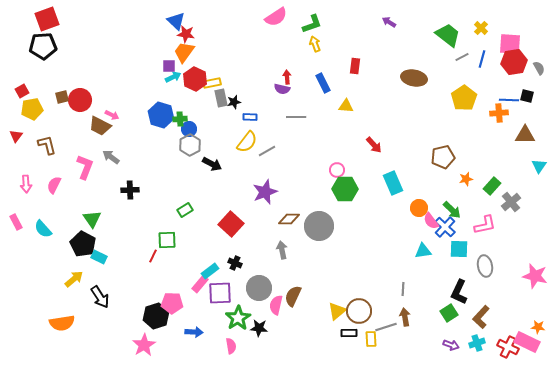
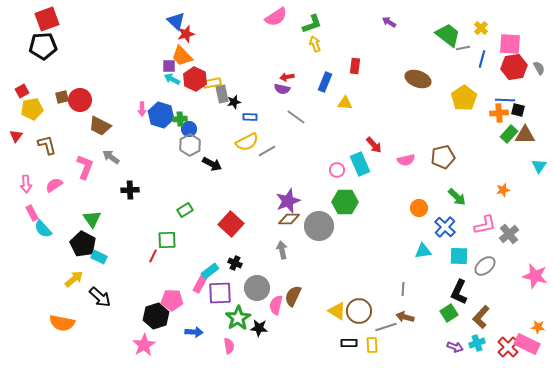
red star at (186, 34): rotated 24 degrees counterclockwise
orange trapezoid at (184, 52): moved 2 px left, 4 px down; rotated 80 degrees counterclockwise
gray line at (462, 57): moved 1 px right, 9 px up; rotated 16 degrees clockwise
red hexagon at (514, 62): moved 5 px down
cyan arrow at (173, 77): moved 1 px left, 2 px down; rotated 126 degrees counterclockwise
red arrow at (287, 77): rotated 96 degrees counterclockwise
brown ellipse at (414, 78): moved 4 px right, 1 px down; rotated 10 degrees clockwise
blue rectangle at (323, 83): moved 2 px right, 1 px up; rotated 48 degrees clockwise
black square at (527, 96): moved 9 px left, 14 px down
gray rectangle at (221, 98): moved 1 px right, 4 px up
blue line at (509, 100): moved 4 px left
yellow triangle at (346, 106): moved 1 px left, 3 px up
pink arrow at (112, 115): moved 30 px right, 6 px up; rotated 64 degrees clockwise
gray line at (296, 117): rotated 36 degrees clockwise
yellow semicircle at (247, 142): rotated 25 degrees clockwise
orange star at (466, 179): moved 37 px right, 11 px down
cyan rectangle at (393, 183): moved 33 px left, 19 px up
pink semicircle at (54, 185): rotated 30 degrees clockwise
green rectangle at (492, 186): moved 17 px right, 52 px up
green hexagon at (345, 189): moved 13 px down
purple star at (265, 192): moved 23 px right, 9 px down
gray cross at (511, 202): moved 2 px left, 32 px down
green arrow at (452, 210): moved 5 px right, 13 px up
pink semicircle at (431, 221): moved 25 px left, 61 px up; rotated 66 degrees counterclockwise
pink rectangle at (16, 222): moved 16 px right, 9 px up
cyan square at (459, 249): moved 7 px down
gray ellipse at (485, 266): rotated 60 degrees clockwise
pink rectangle at (200, 284): rotated 12 degrees counterclockwise
gray circle at (259, 288): moved 2 px left
black arrow at (100, 297): rotated 15 degrees counterclockwise
pink pentagon at (172, 303): moved 3 px up
yellow triangle at (337, 311): rotated 48 degrees counterclockwise
brown arrow at (405, 317): rotated 66 degrees counterclockwise
orange semicircle at (62, 323): rotated 20 degrees clockwise
black rectangle at (349, 333): moved 10 px down
yellow rectangle at (371, 339): moved 1 px right, 6 px down
pink rectangle at (527, 342): moved 2 px down
purple arrow at (451, 345): moved 4 px right, 2 px down
pink semicircle at (231, 346): moved 2 px left
red cross at (508, 347): rotated 20 degrees clockwise
